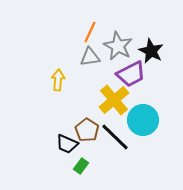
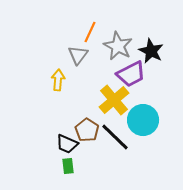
gray triangle: moved 12 px left, 2 px up; rotated 45 degrees counterclockwise
green rectangle: moved 13 px left; rotated 42 degrees counterclockwise
